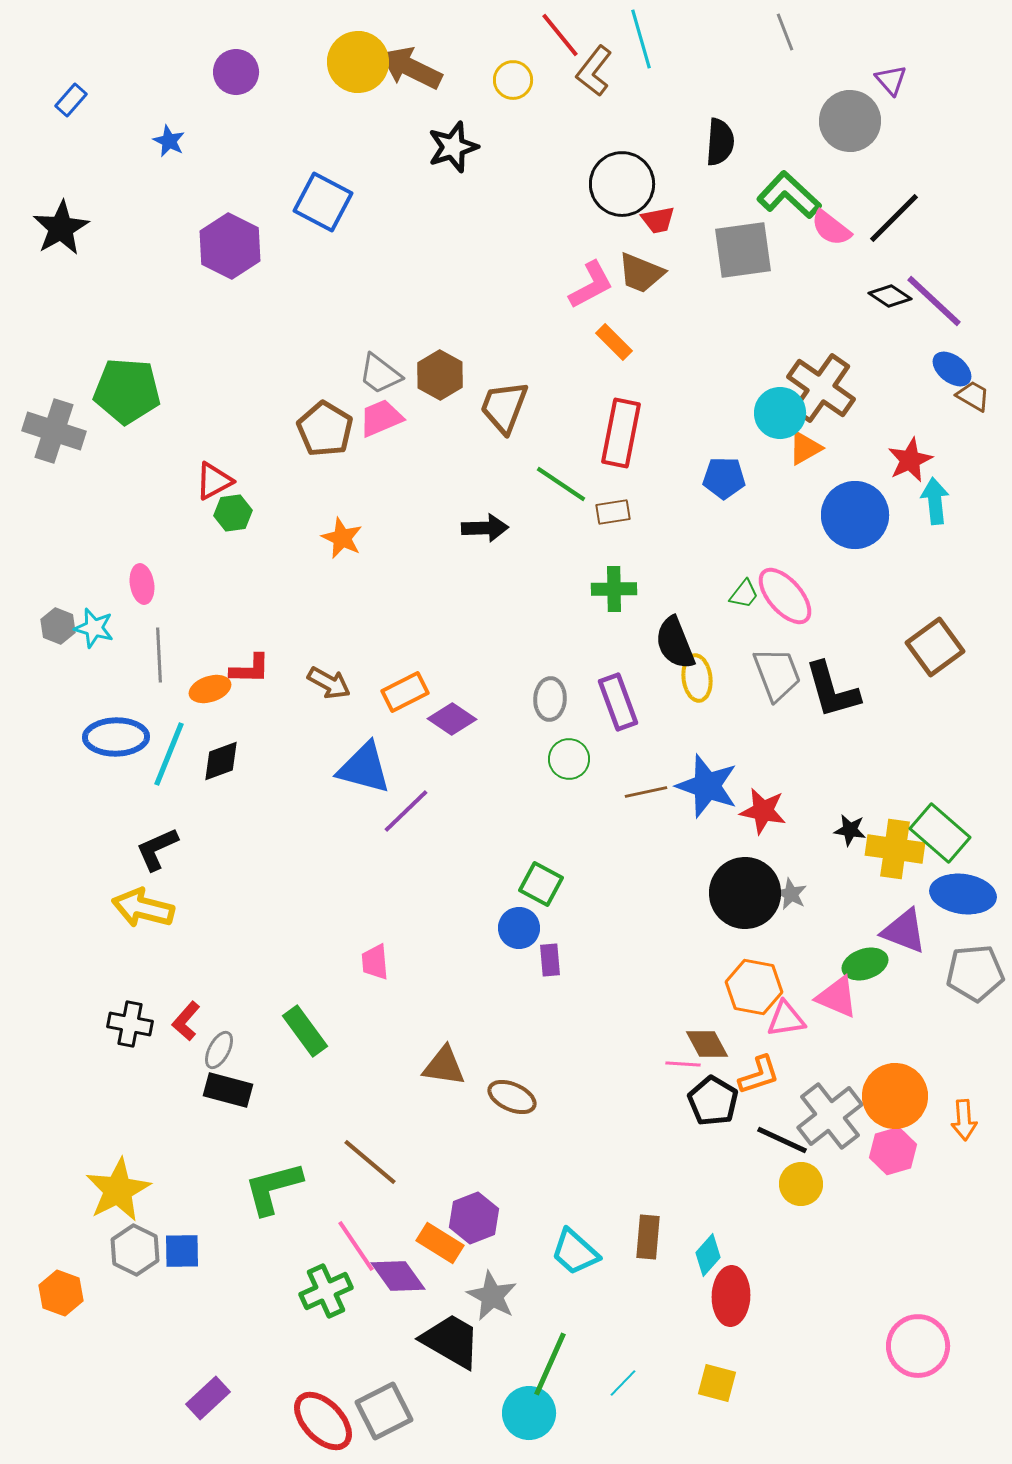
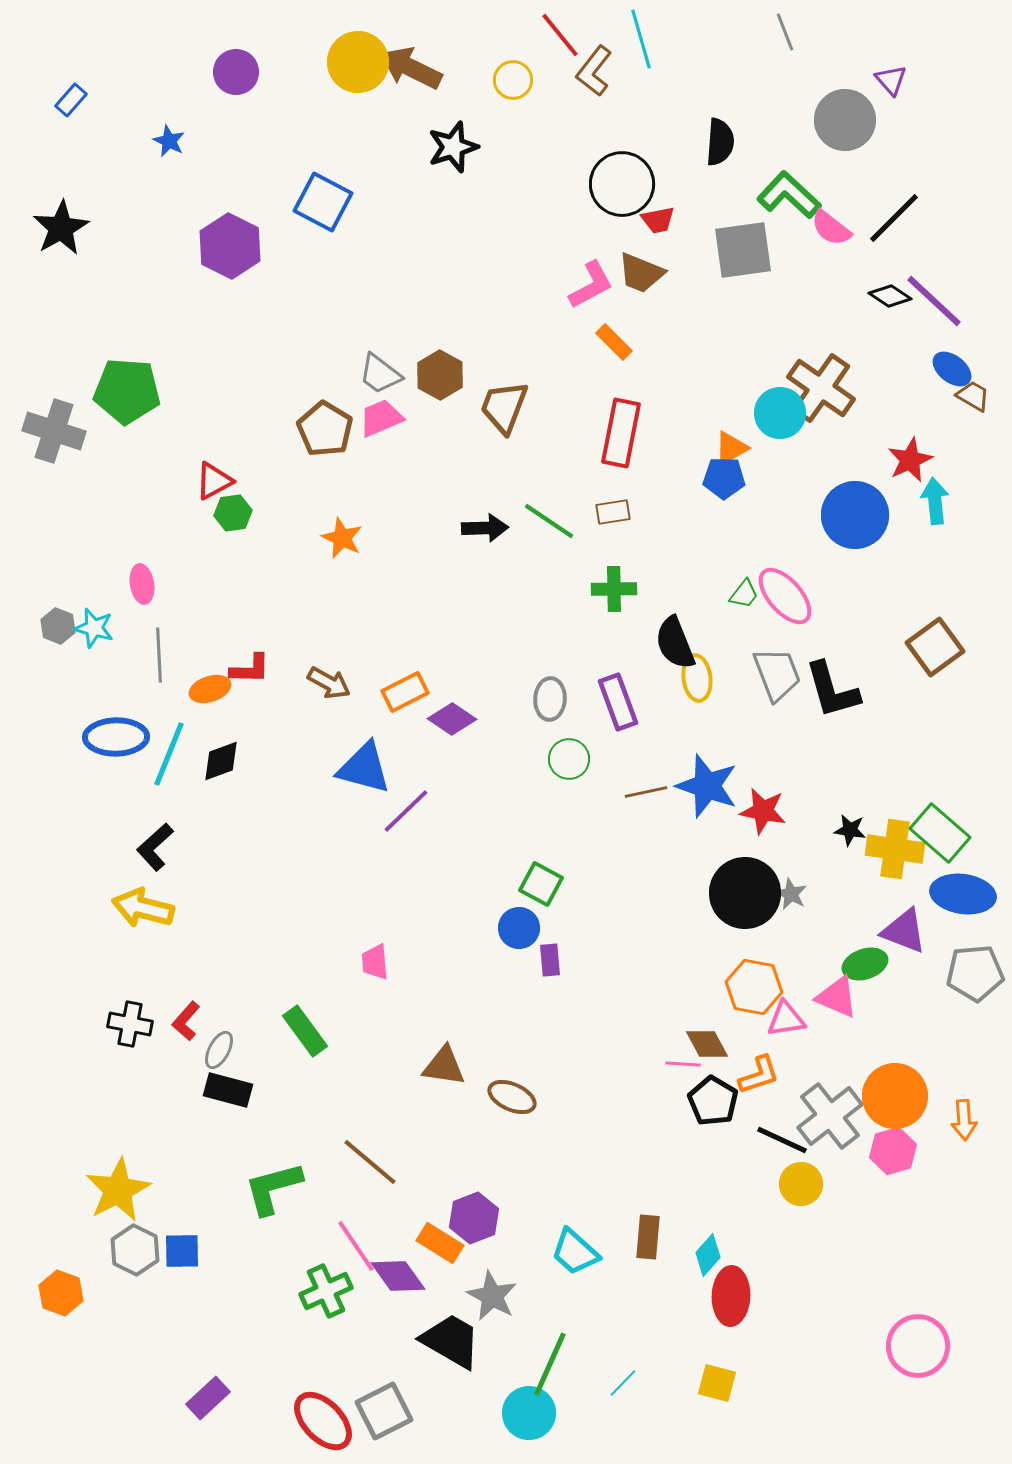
gray circle at (850, 121): moved 5 px left, 1 px up
orange triangle at (805, 448): moved 74 px left
green line at (561, 484): moved 12 px left, 37 px down
black L-shape at (157, 849): moved 2 px left, 2 px up; rotated 18 degrees counterclockwise
